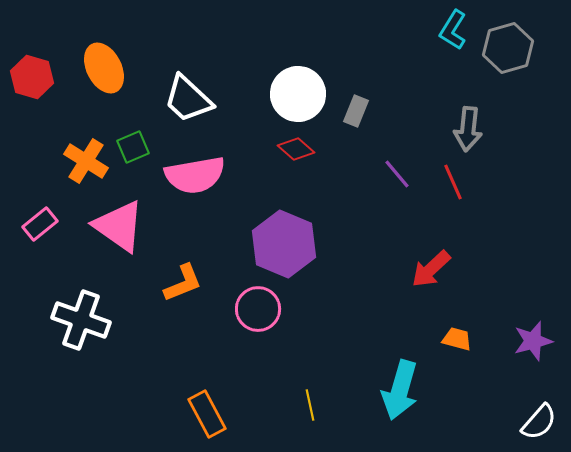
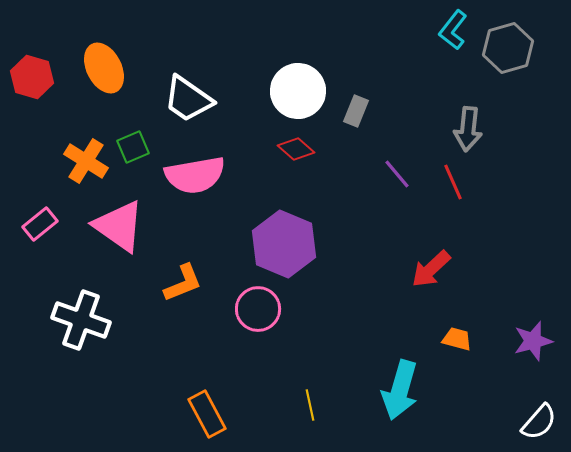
cyan L-shape: rotated 6 degrees clockwise
white circle: moved 3 px up
white trapezoid: rotated 8 degrees counterclockwise
